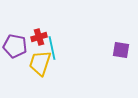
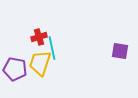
purple pentagon: moved 23 px down
purple square: moved 1 px left, 1 px down
